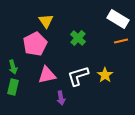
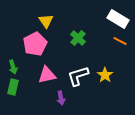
orange line: moved 1 px left; rotated 40 degrees clockwise
